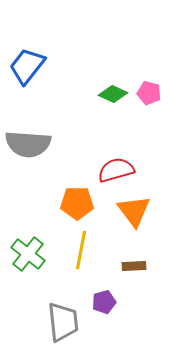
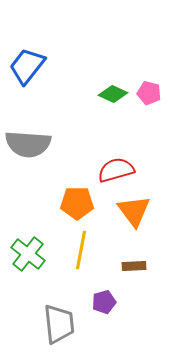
gray trapezoid: moved 4 px left, 2 px down
